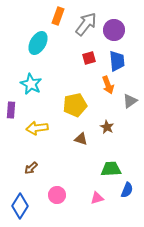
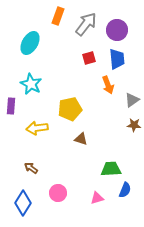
purple circle: moved 3 px right
cyan ellipse: moved 8 px left
blue trapezoid: moved 2 px up
gray triangle: moved 2 px right, 1 px up
yellow pentagon: moved 5 px left, 4 px down
purple rectangle: moved 4 px up
brown star: moved 27 px right, 2 px up; rotated 24 degrees counterclockwise
brown arrow: rotated 80 degrees clockwise
blue semicircle: moved 2 px left
pink circle: moved 1 px right, 2 px up
blue diamond: moved 3 px right, 3 px up
